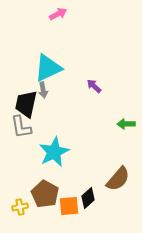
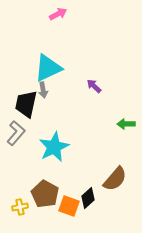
gray L-shape: moved 5 px left, 6 px down; rotated 130 degrees counterclockwise
cyan star: moved 5 px up
brown semicircle: moved 3 px left
orange square: rotated 25 degrees clockwise
